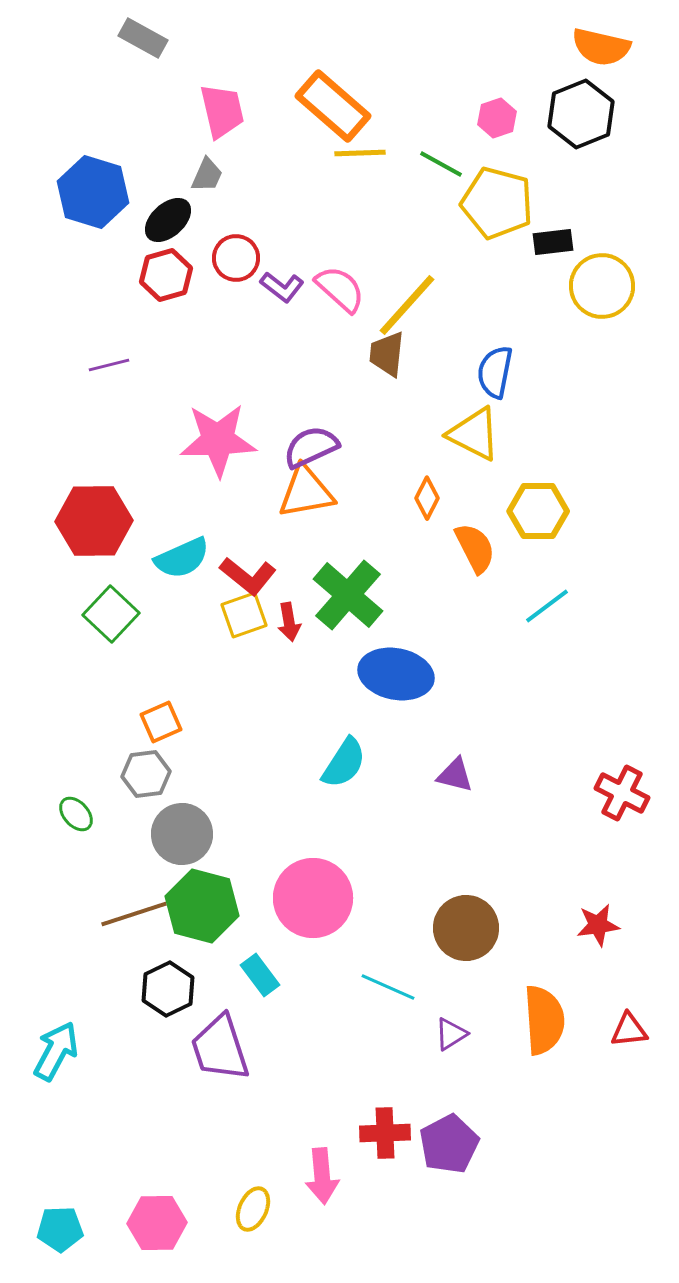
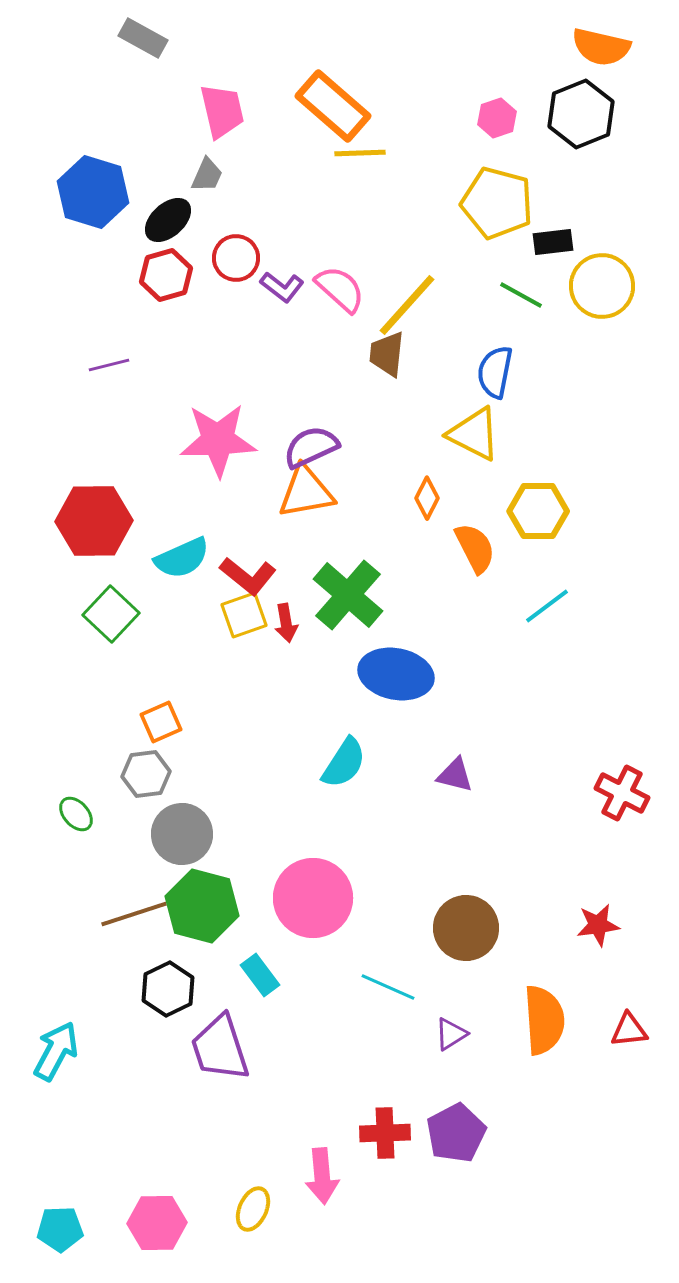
green line at (441, 164): moved 80 px right, 131 px down
red arrow at (289, 622): moved 3 px left, 1 px down
purple pentagon at (449, 1144): moved 7 px right, 11 px up
